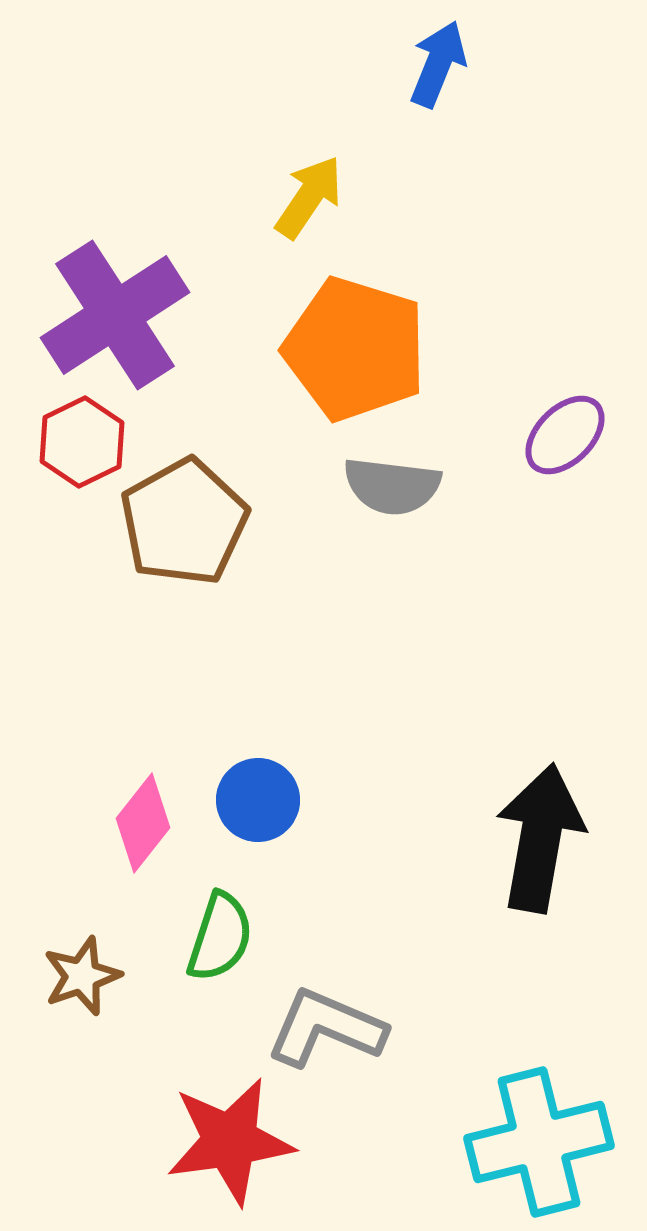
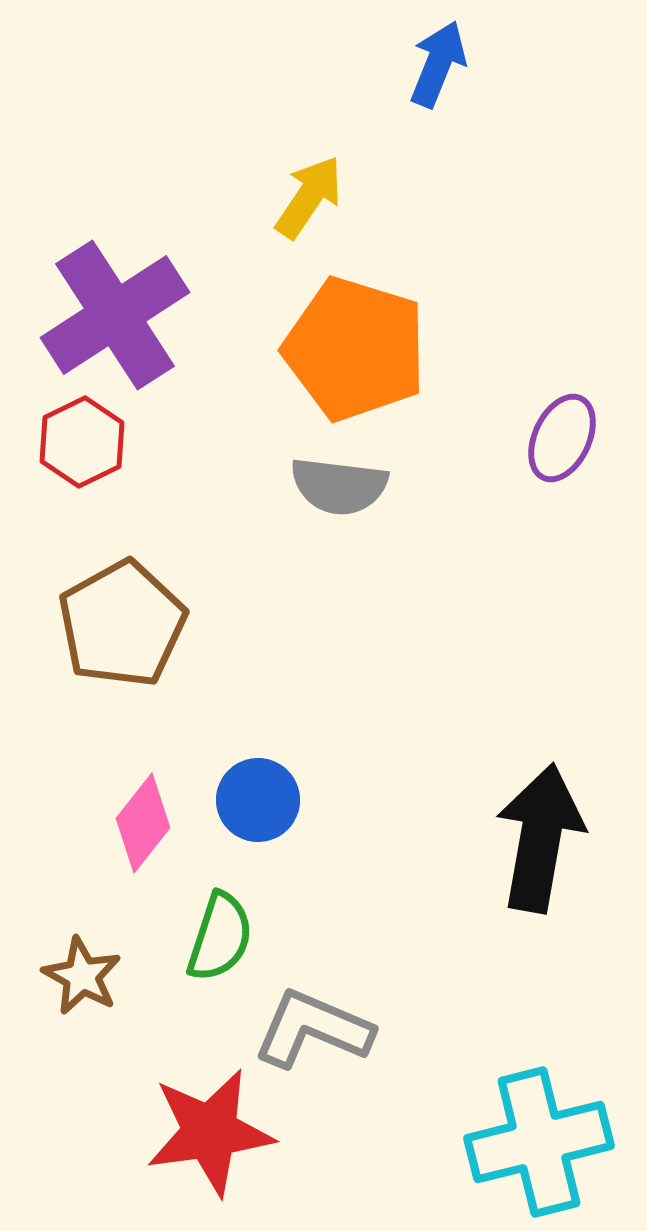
purple ellipse: moved 3 px left, 3 px down; rotated 20 degrees counterclockwise
gray semicircle: moved 53 px left
brown pentagon: moved 62 px left, 102 px down
brown star: rotated 24 degrees counterclockwise
gray L-shape: moved 13 px left, 1 px down
red star: moved 20 px left, 9 px up
